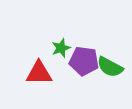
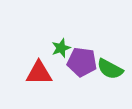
purple pentagon: moved 2 px left, 1 px down
green semicircle: moved 2 px down
